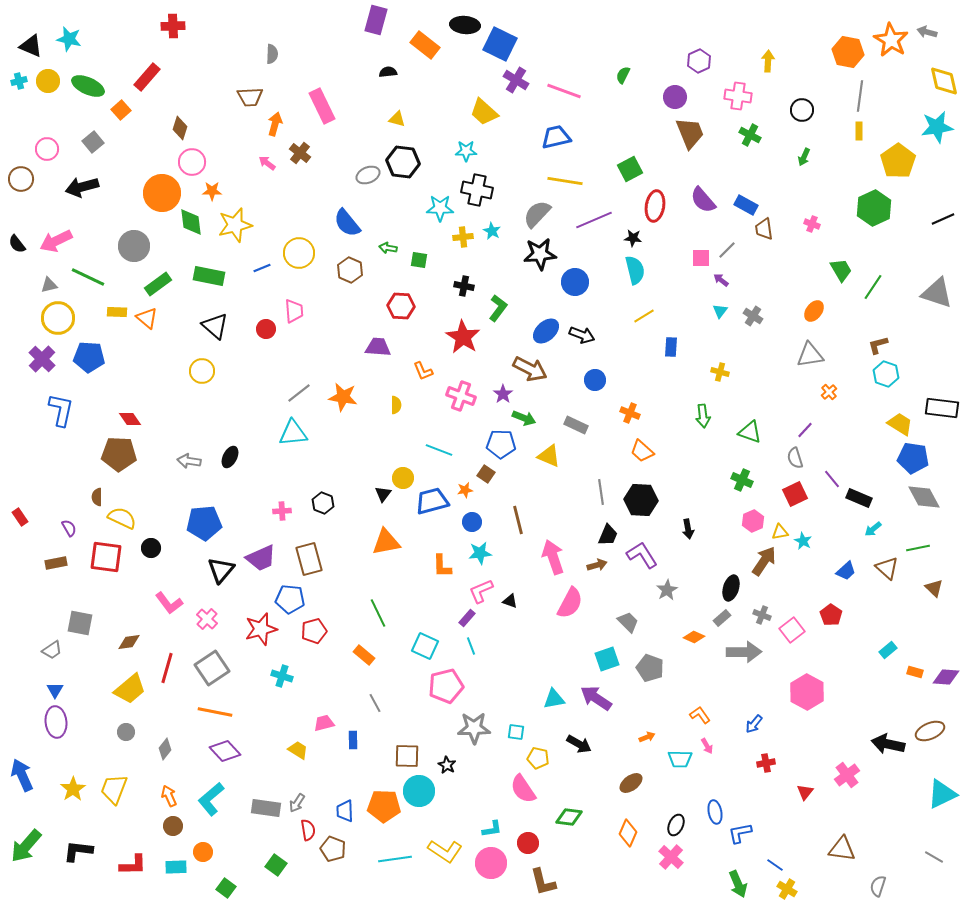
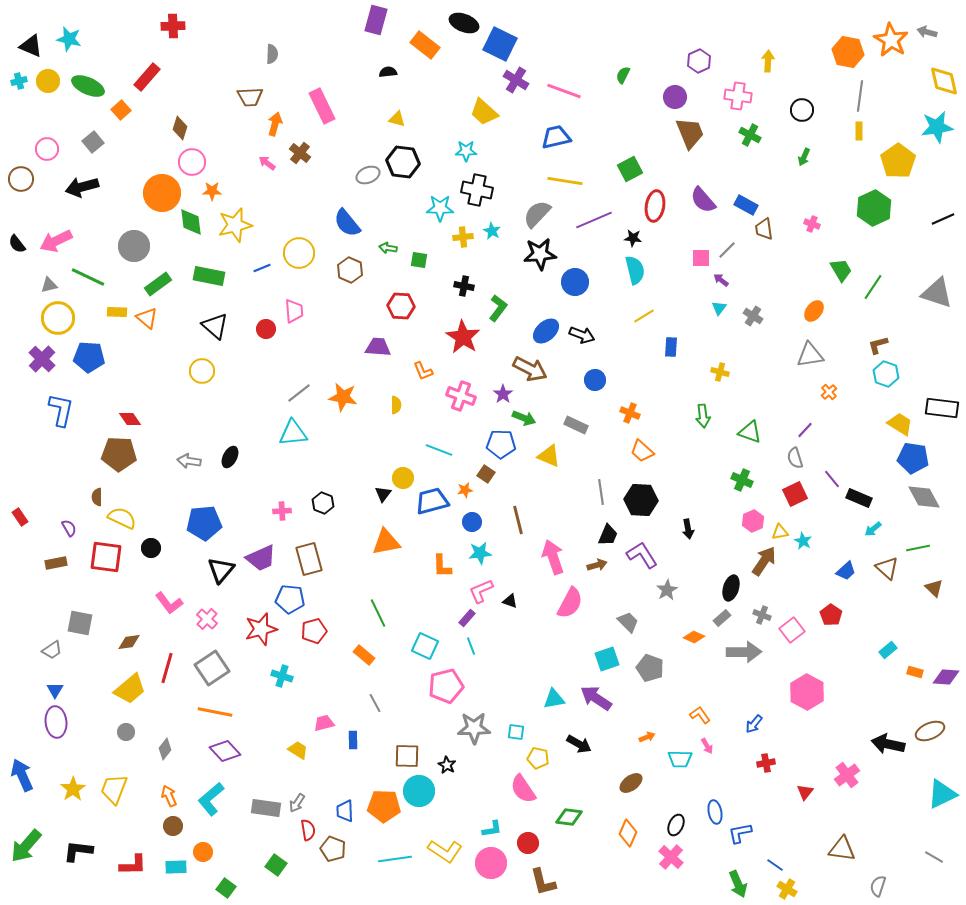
black ellipse at (465, 25): moved 1 px left, 2 px up; rotated 16 degrees clockwise
cyan triangle at (720, 311): moved 1 px left, 3 px up
